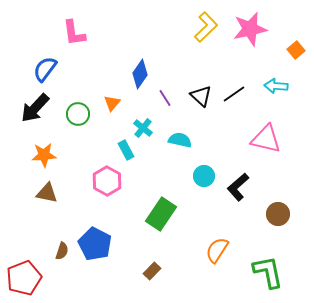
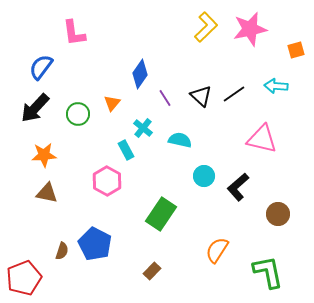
orange square: rotated 24 degrees clockwise
blue semicircle: moved 4 px left, 2 px up
pink triangle: moved 4 px left
